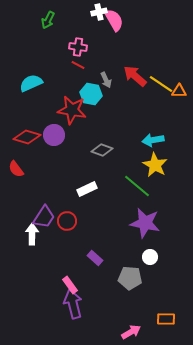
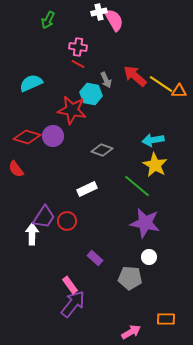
red line: moved 1 px up
purple circle: moved 1 px left, 1 px down
white circle: moved 1 px left
purple arrow: rotated 52 degrees clockwise
